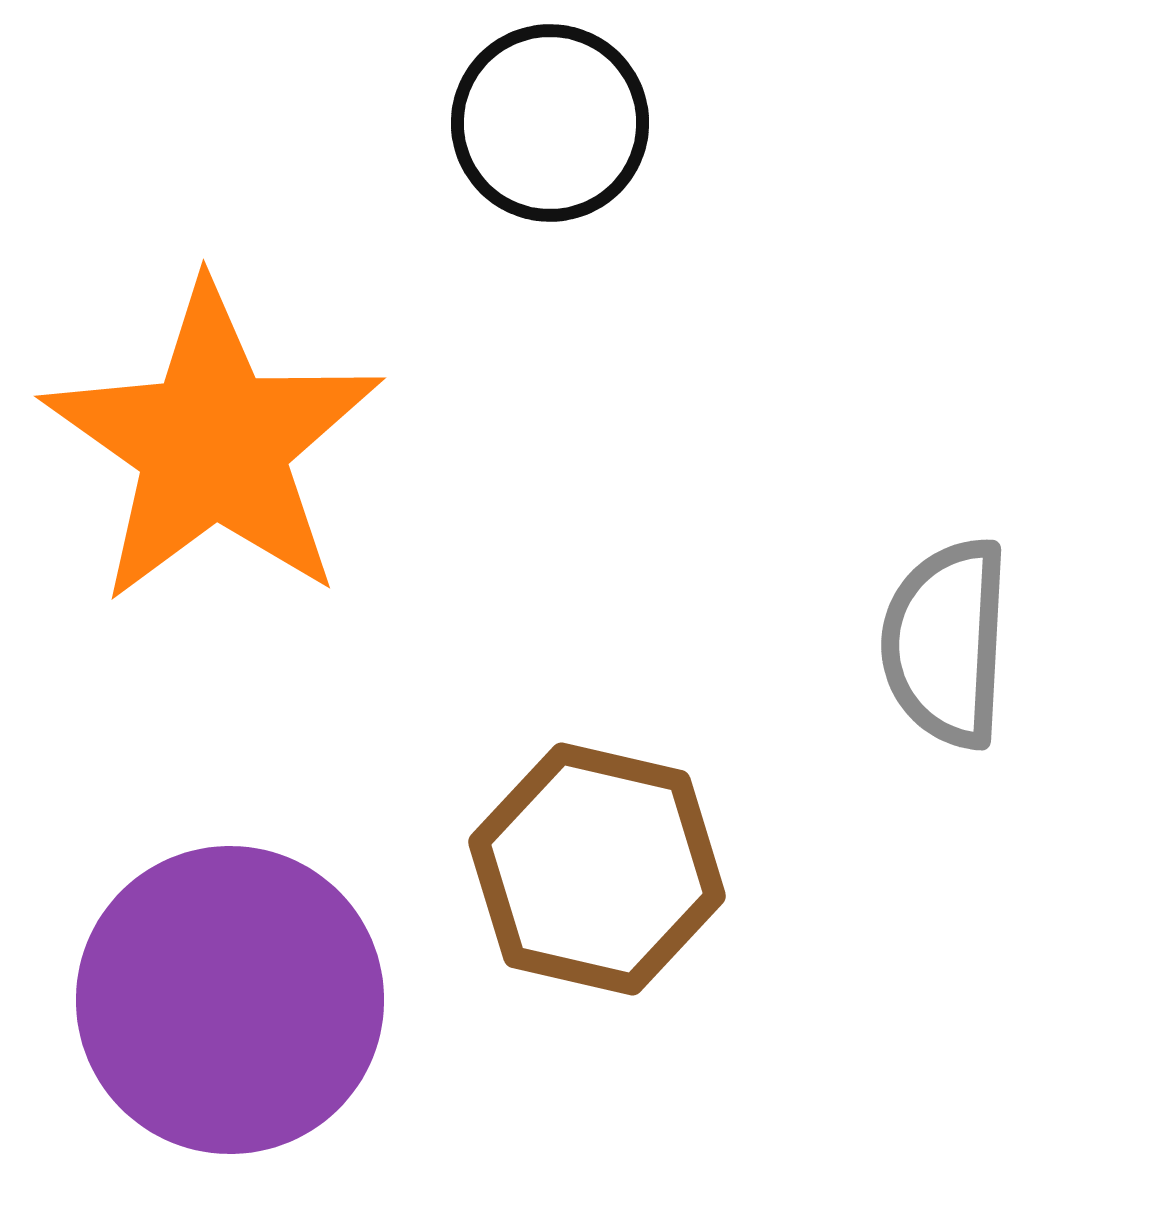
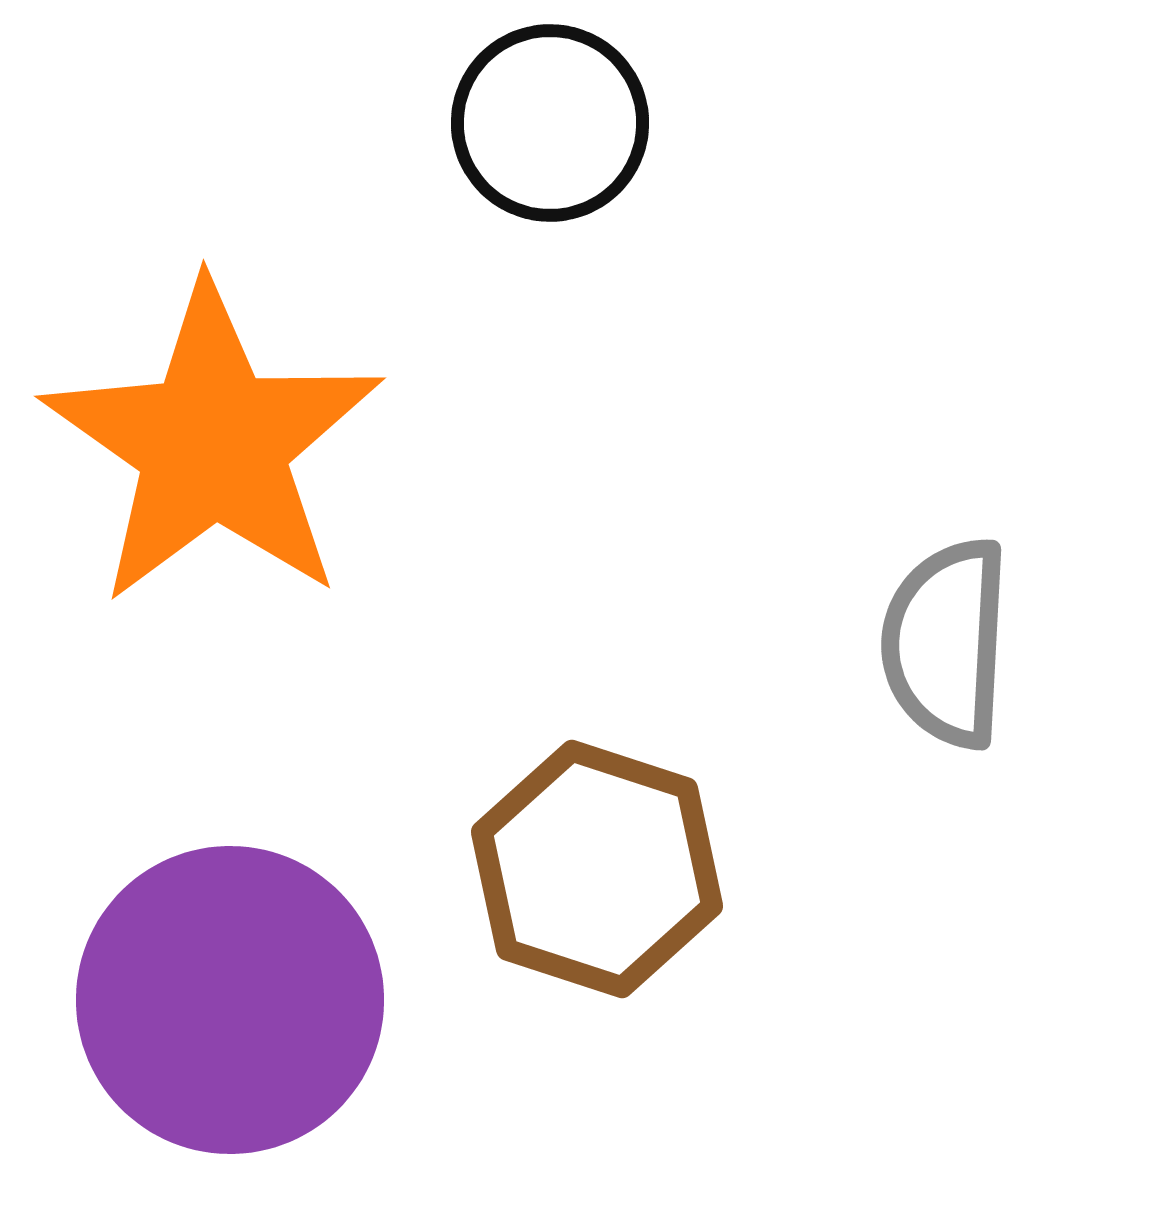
brown hexagon: rotated 5 degrees clockwise
